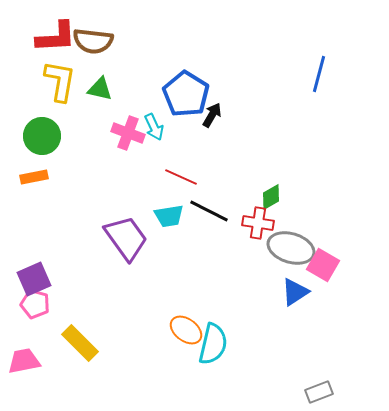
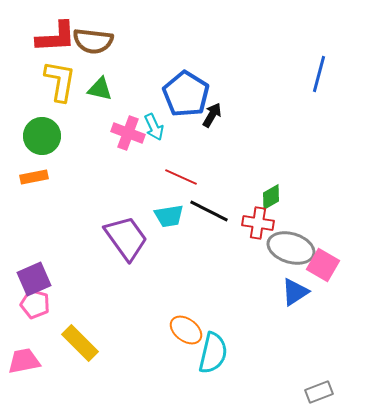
cyan semicircle: moved 9 px down
